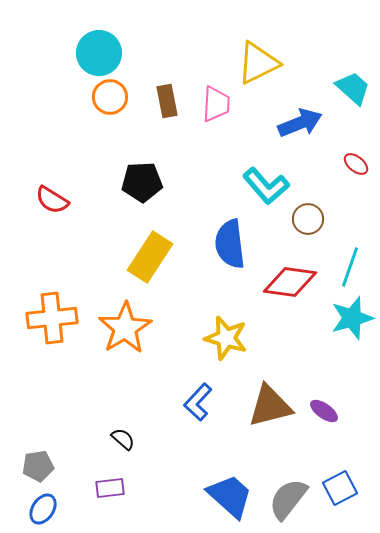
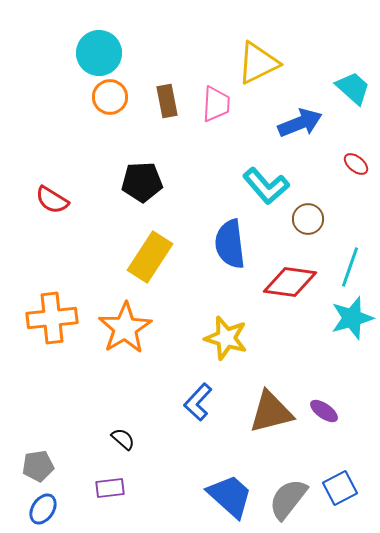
brown triangle: moved 1 px right, 6 px down
